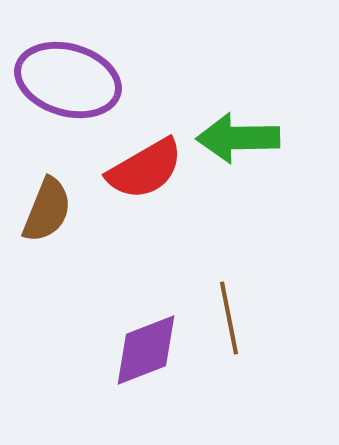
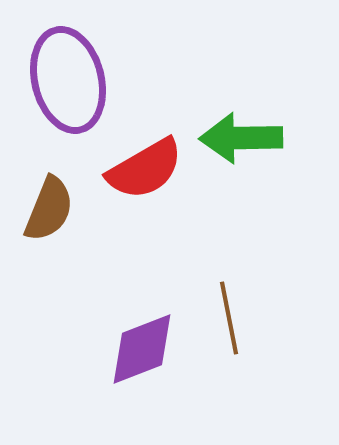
purple ellipse: rotated 60 degrees clockwise
green arrow: moved 3 px right
brown semicircle: moved 2 px right, 1 px up
purple diamond: moved 4 px left, 1 px up
